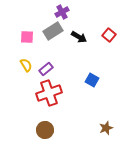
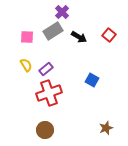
purple cross: rotated 16 degrees counterclockwise
